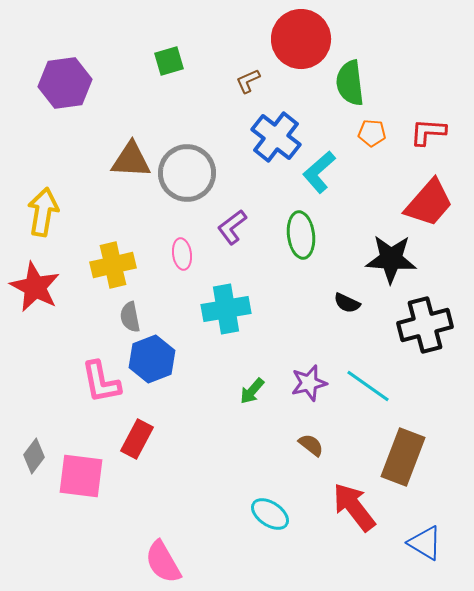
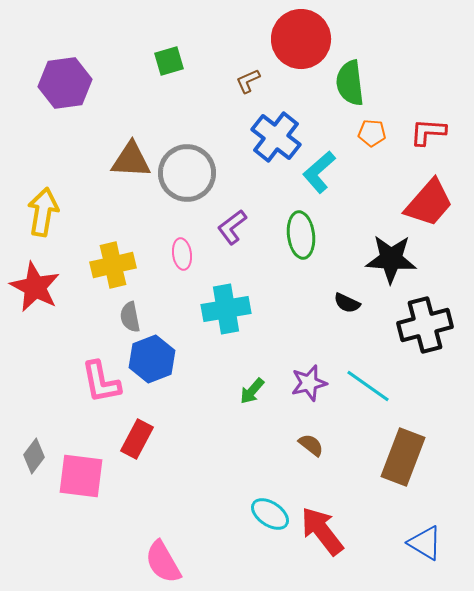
red arrow: moved 32 px left, 24 px down
